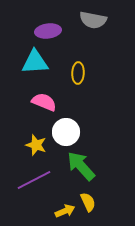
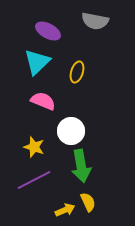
gray semicircle: moved 2 px right, 1 px down
purple ellipse: rotated 35 degrees clockwise
cyan triangle: moved 2 px right; rotated 40 degrees counterclockwise
yellow ellipse: moved 1 px left, 1 px up; rotated 15 degrees clockwise
pink semicircle: moved 1 px left, 1 px up
white circle: moved 5 px right, 1 px up
yellow star: moved 2 px left, 2 px down
green arrow: rotated 148 degrees counterclockwise
yellow arrow: moved 1 px up
